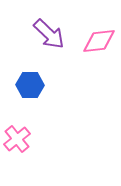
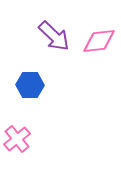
purple arrow: moved 5 px right, 2 px down
